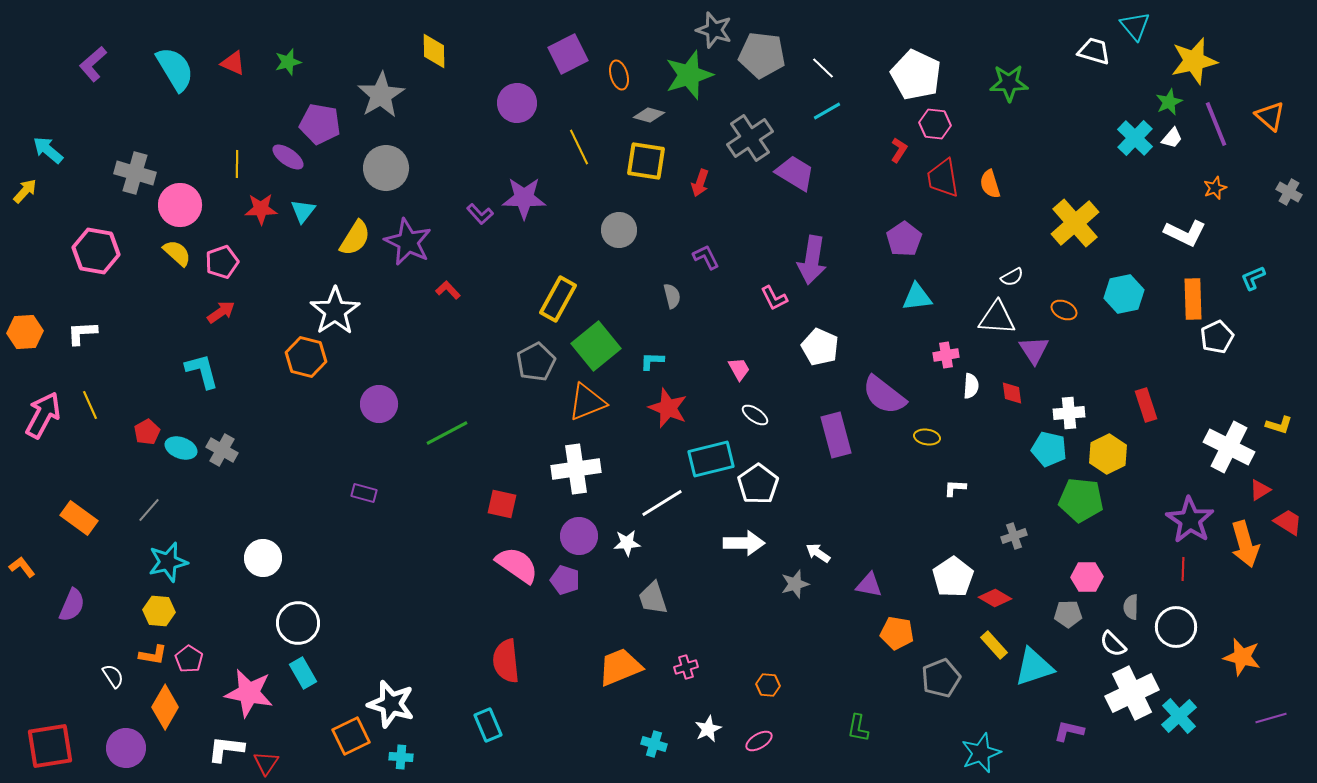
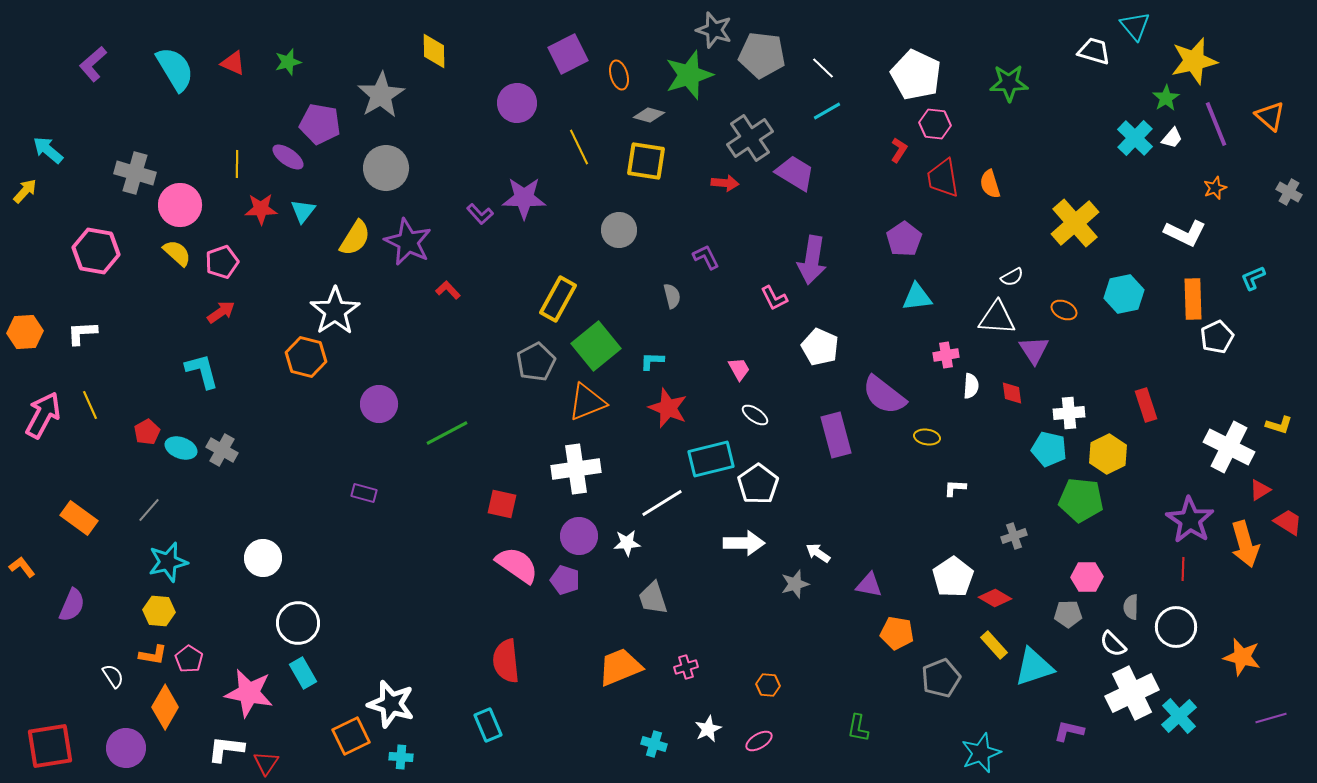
green star at (1169, 102): moved 3 px left, 4 px up; rotated 8 degrees counterclockwise
red arrow at (700, 183): moved 25 px right; rotated 104 degrees counterclockwise
